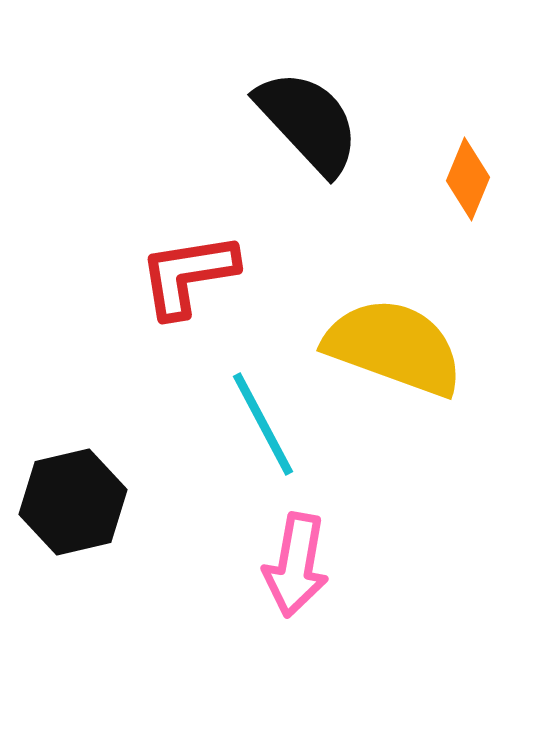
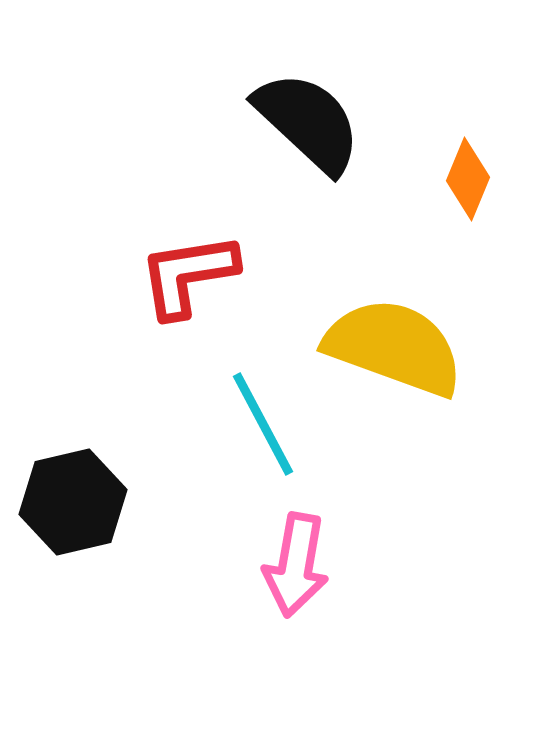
black semicircle: rotated 4 degrees counterclockwise
